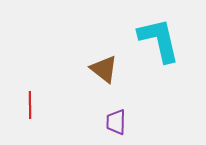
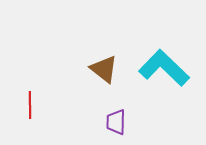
cyan L-shape: moved 5 px right, 28 px down; rotated 33 degrees counterclockwise
